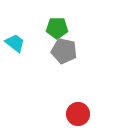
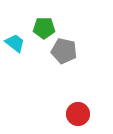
green pentagon: moved 13 px left
